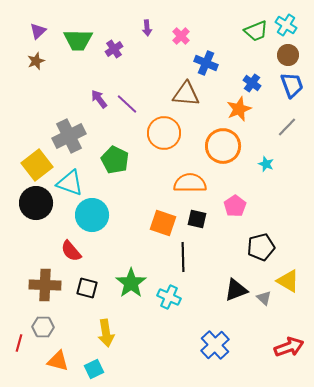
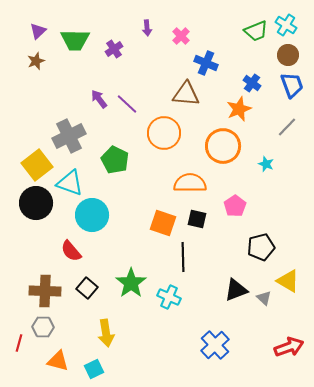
green trapezoid at (78, 40): moved 3 px left
brown cross at (45, 285): moved 6 px down
black square at (87, 288): rotated 25 degrees clockwise
